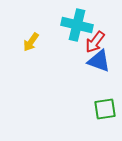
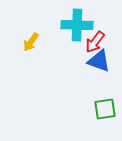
cyan cross: rotated 12 degrees counterclockwise
